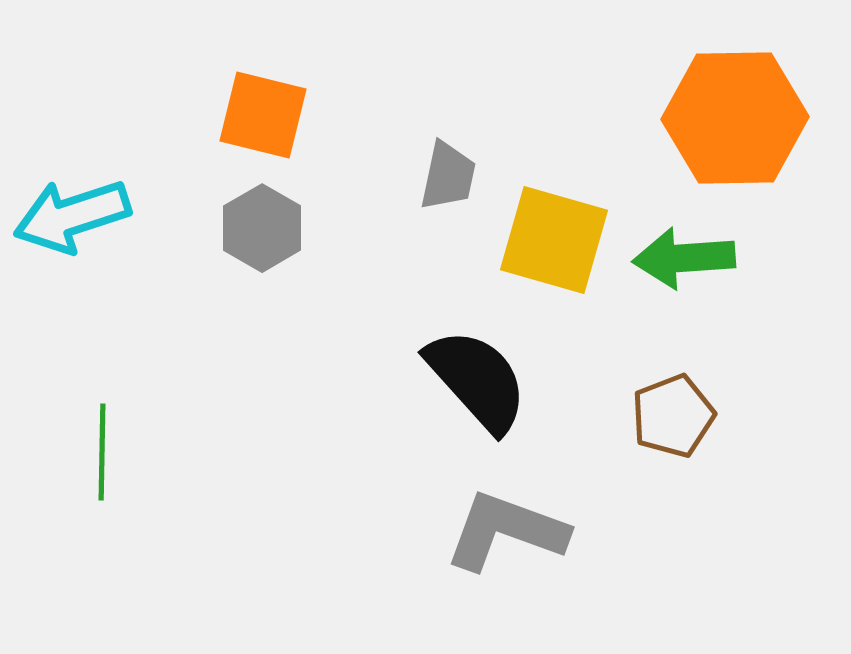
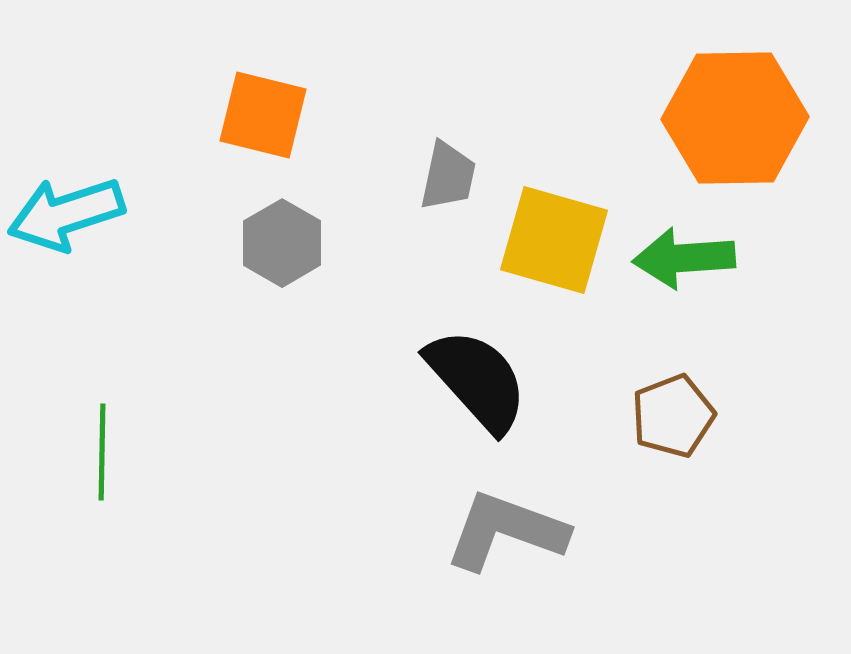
cyan arrow: moved 6 px left, 2 px up
gray hexagon: moved 20 px right, 15 px down
